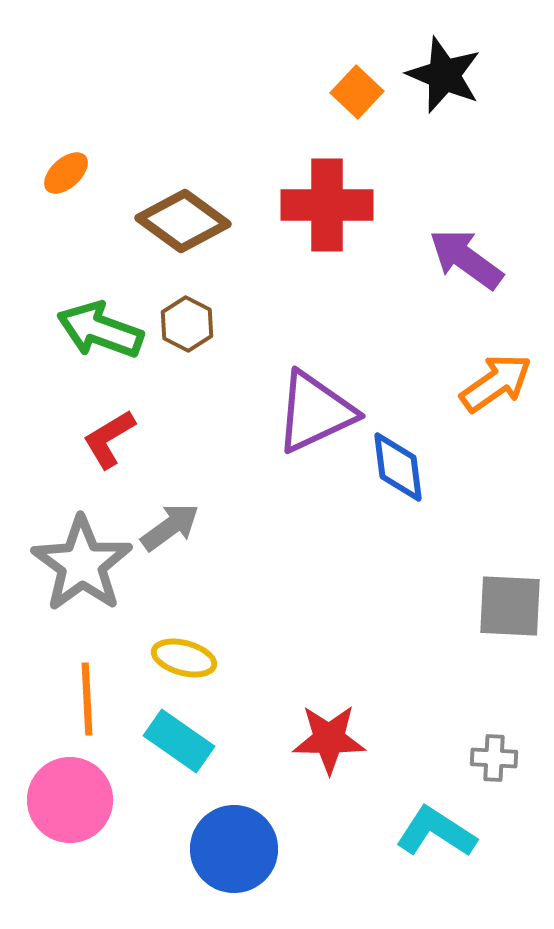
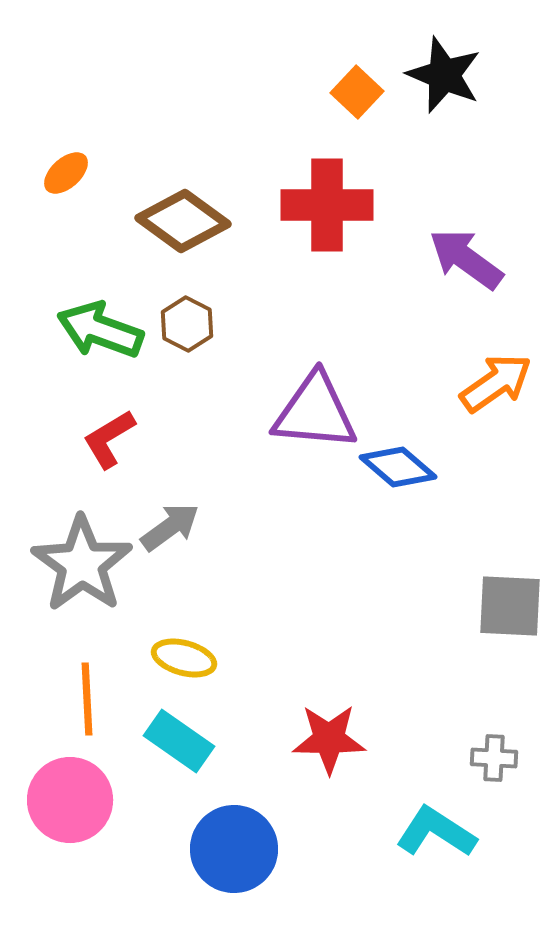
purple triangle: rotated 30 degrees clockwise
blue diamond: rotated 42 degrees counterclockwise
